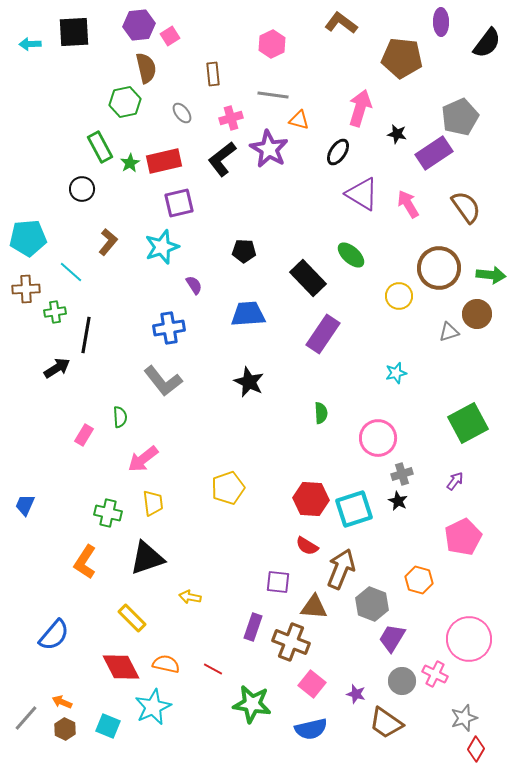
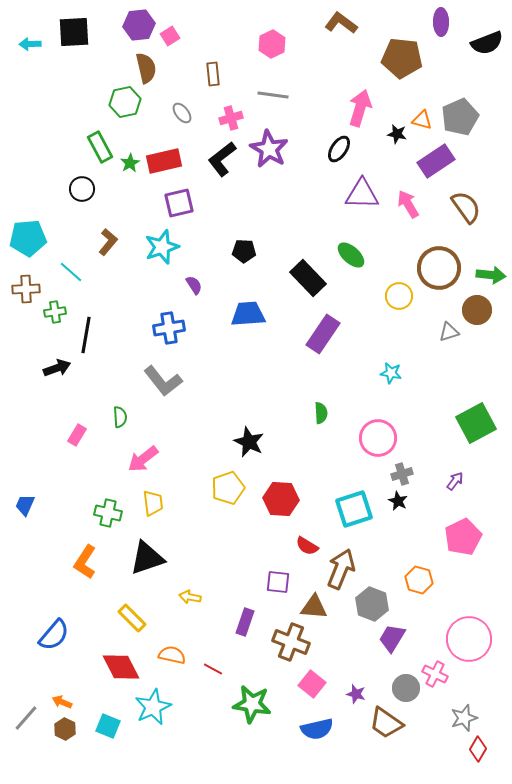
black semicircle at (487, 43): rotated 32 degrees clockwise
orange triangle at (299, 120): moved 123 px right
black ellipse at (338, 152): moved 1 px right, 3 px up
purple rectangle at (434, 153): moved 2 px right, 8 px down
purple triangle at (362, 194): rotated 30 degrees counterclockwise
brown circle at (477, 314): moved 4 px up
black arrow at (57, 368): rotated 12 degrees clockwise
cyan star at (396, 373): moved 5 px left; rotated 25 degrees clockwise
black star at (249, 382): moved 60 px down
green square at (468, 423): moved 8 px right
pink rectangle at (84, 435): moved 7 px left
red hexagon at (311, 499): moved 30 px left
purple rectangle at (253, 627): moved 8 px left, 5 px up
orange semicircle at (166, 664): moved 6 px right, 9 px up
gray circle at (402, 681): moved 4 px right, 7 px down
blue semicircle at (311, 729): moved 6 px right
red diamond at (476, 749): moved 2 px right
